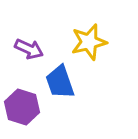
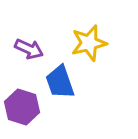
yellow star: moved 1 px down
